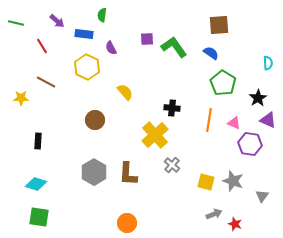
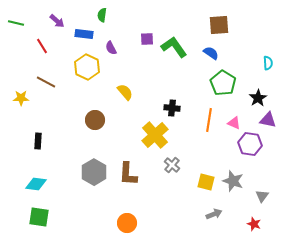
purple triangle: rotated 12 degrees counterclockwise
cyan diamond: rotated 10 degrees counterclockwise
red star: moved 19 px right
